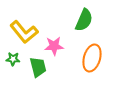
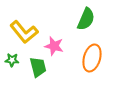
green semicircle: moved 2 px right, 1 px up
pink star: rotated 18 degrees clockwise
green star: moved 1 px left, 1 px down
